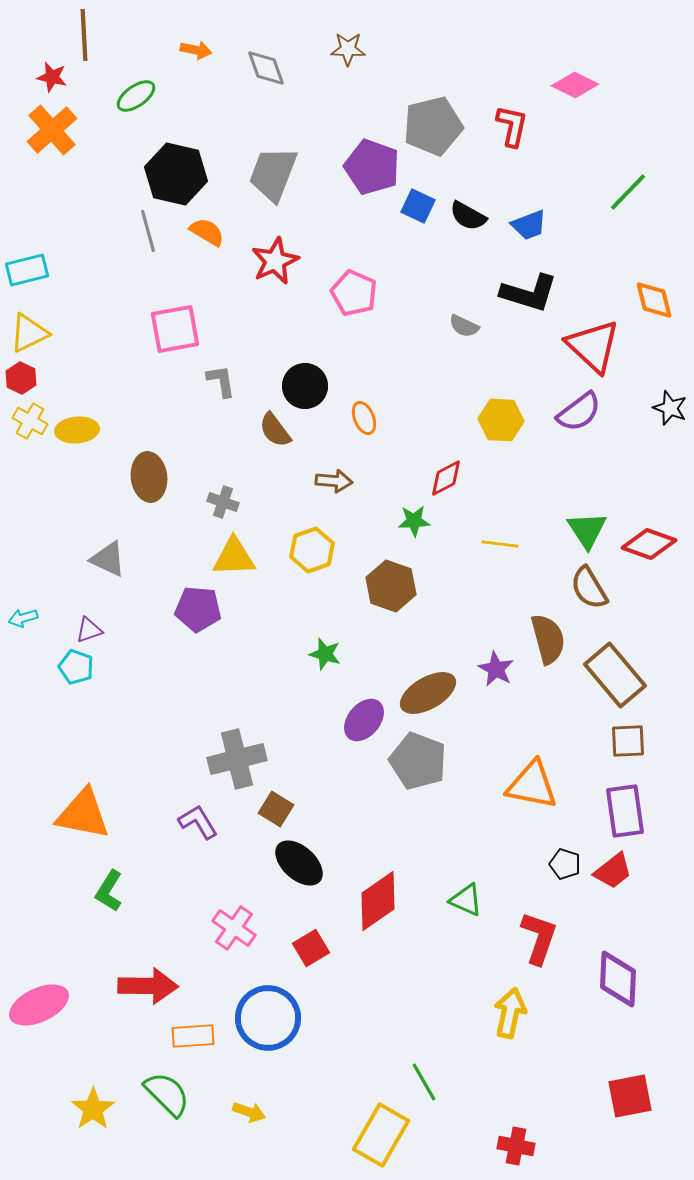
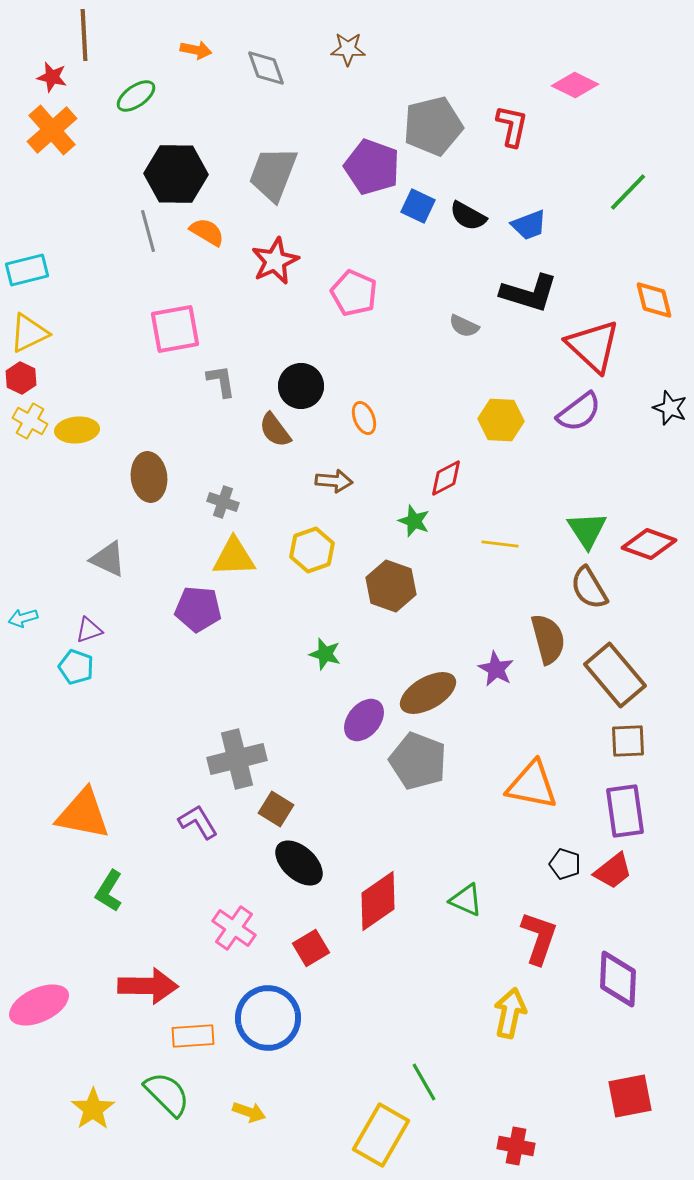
black hexagon at (176, 174): rotated 12 degrees counterclockwise
black circle at (305, 386): moved 4 px left
green star at (414, 521): rotated 24 degrees clockwise
